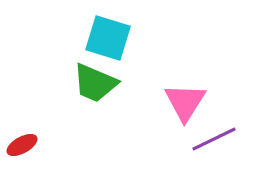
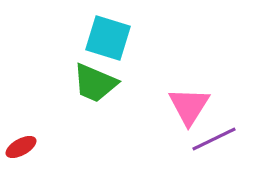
pink triangle: moved 4 px right, 4 px down
red ellipse: moved 1 px left, 2 px down
